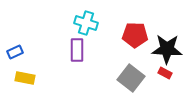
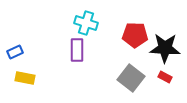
black star: moved 2 px left, 1 px up
red rectangle: moved 4 px down
